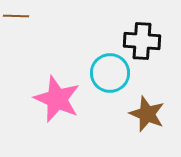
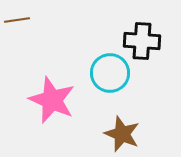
brown line: moved 1 px right, 4 px down; rotated 10 degrees counterclockwise
pink star: moved 5 px left, 1 px down
brown star: moved 25 px left, 20 px down
